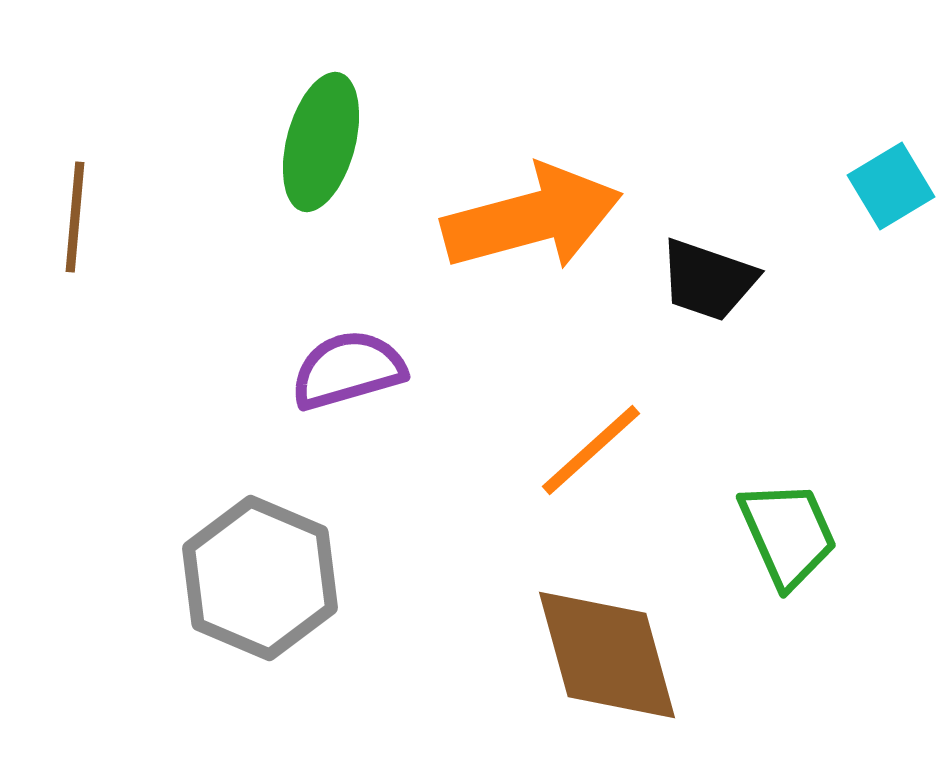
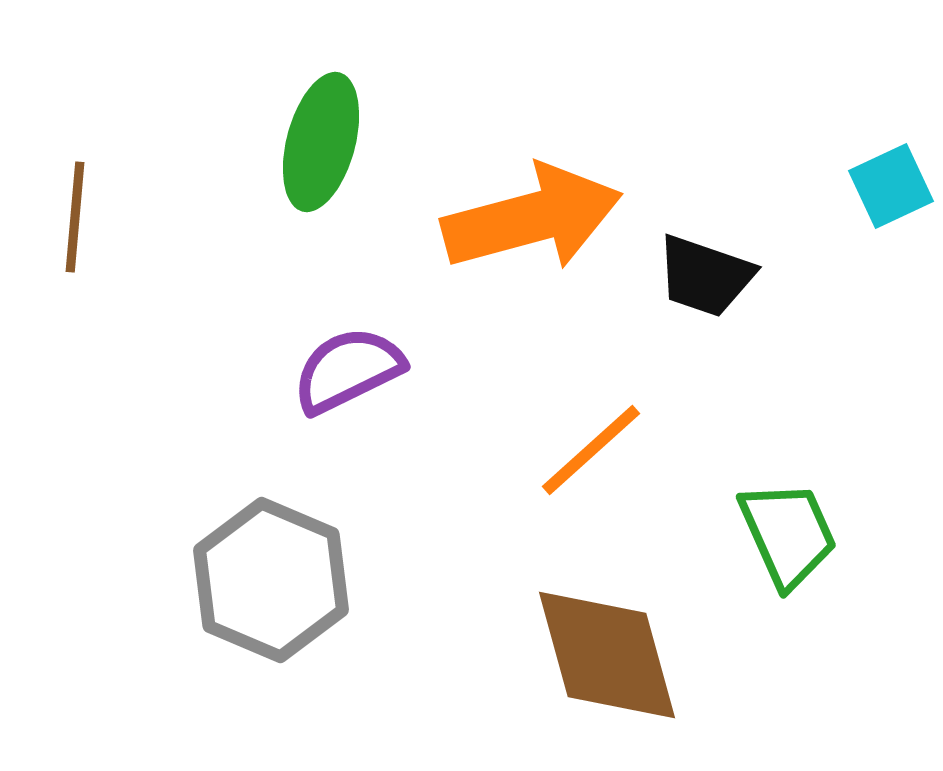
cyan square: rotated 6 degrees clockwise
black trapezoid: moved 3 px left, 4 px up
purple semicircle: rotated 10 degrees counterclockwise
gray hexagon: moved 11 px right, 2 px down
